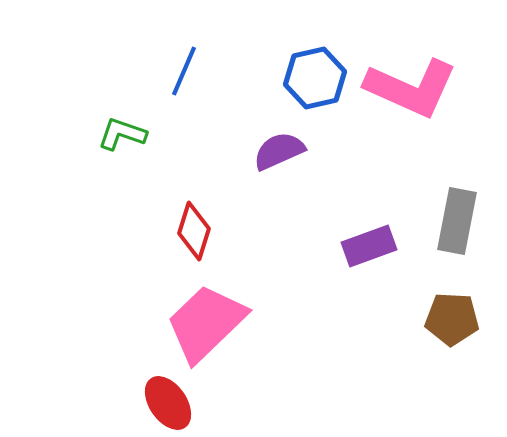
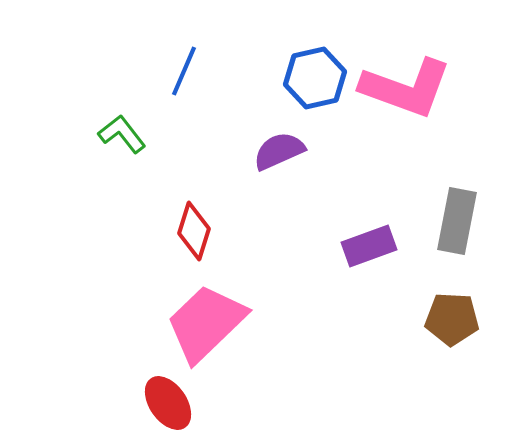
pink L-shape: moved 5 px left; rotated 4 degrees counterclockwise
green L-shape: rotated 33 degrees clockwise
